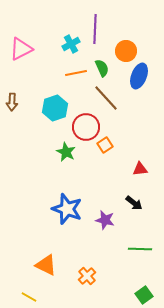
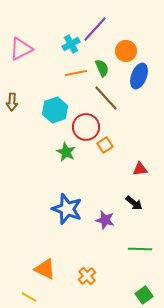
purple line: rotated 40 degrees clockwise
cyan hexagon: moved 2 px down
orange triangle: moved 1 px left, 4 px down
